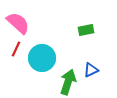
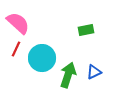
blue triangle: moved 3 px right, 2 px down
green arrow: moved 7 px up
